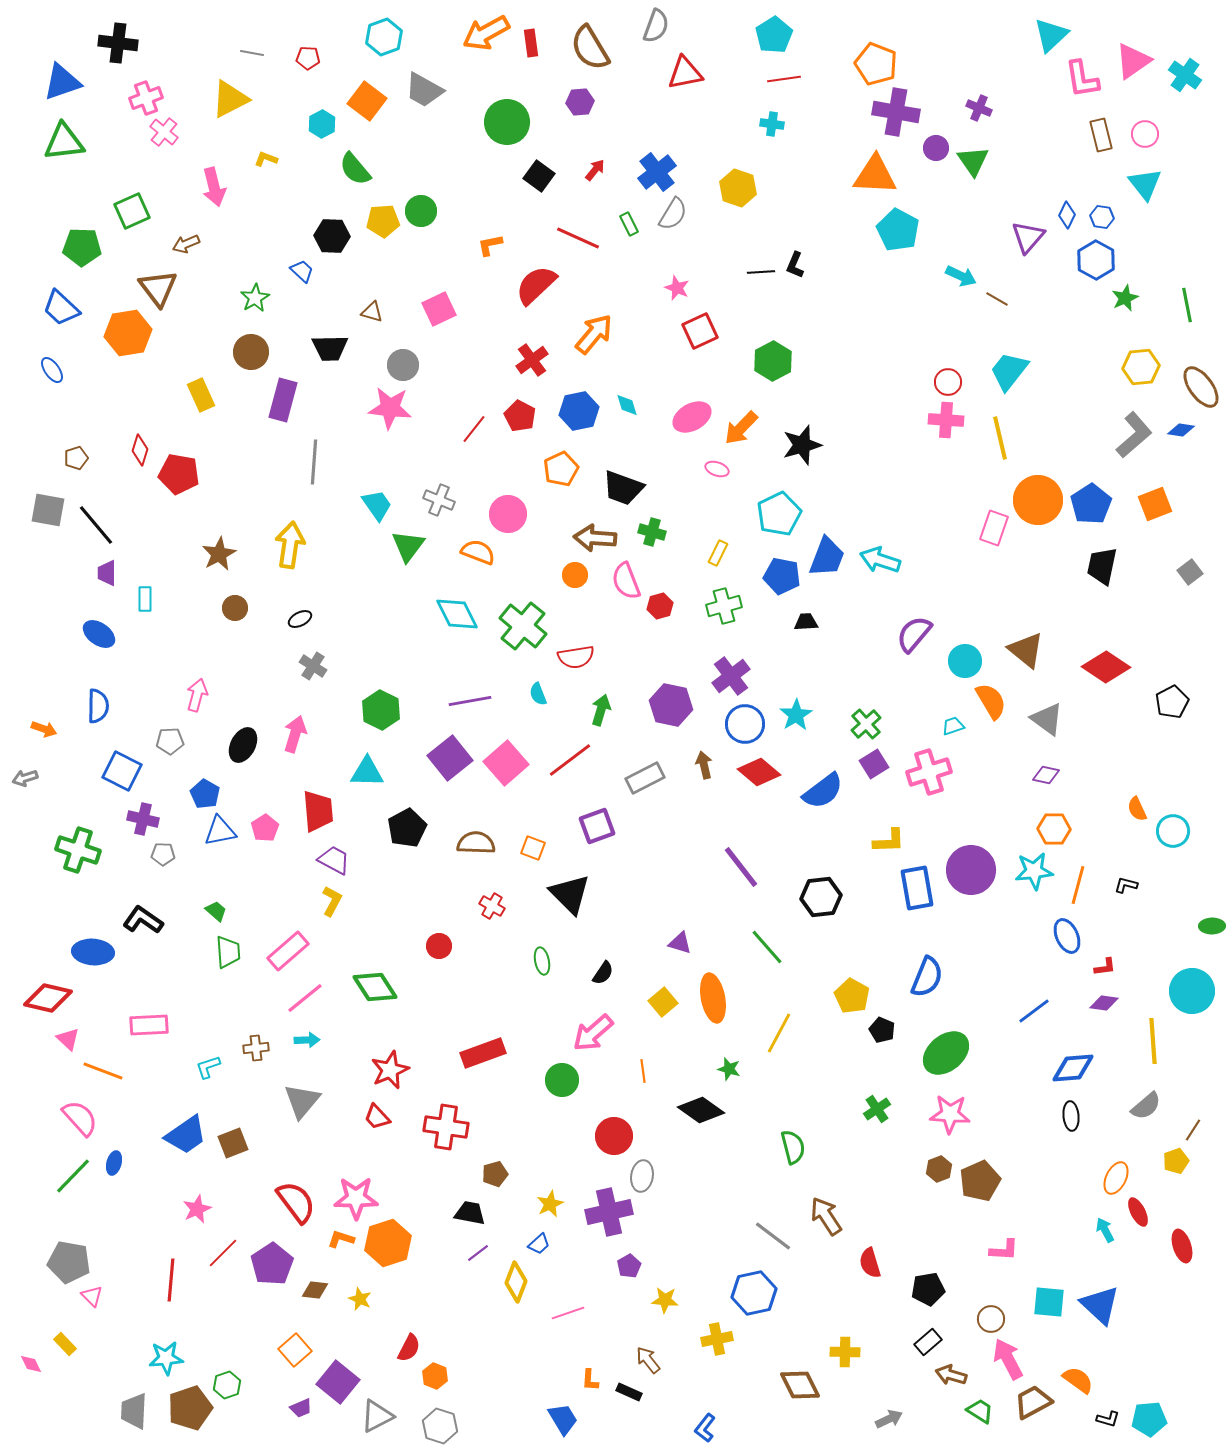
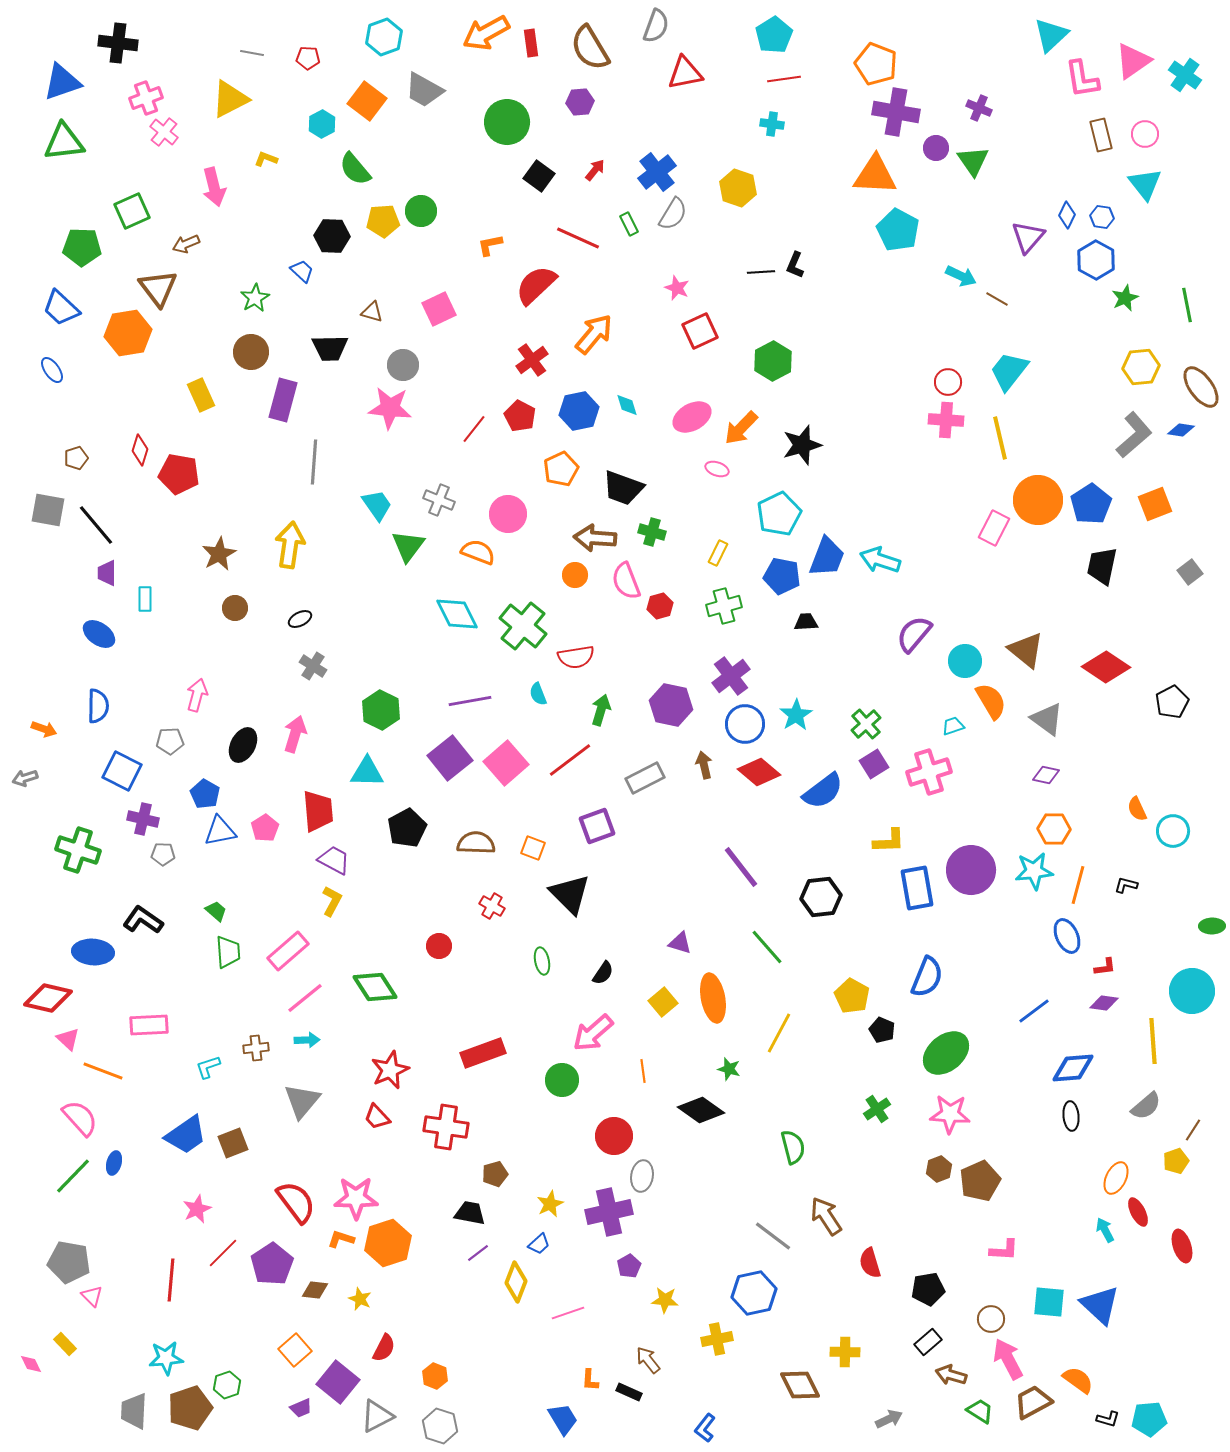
pink rectangle at (994, 528): rotated 8 degrees clockwise
red semicircle at (409, 1348): moved 25 px left
